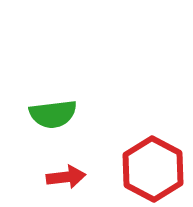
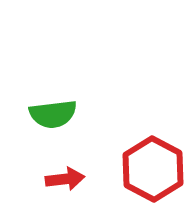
red arrow: moved 1 px left, 2 px down
